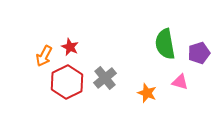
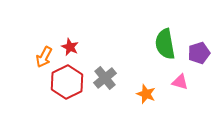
orange arrow: moved 1 px down
orange star: moved 1 px left, 1 px down
